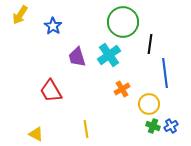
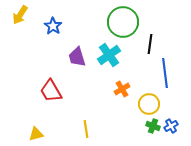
yellow triangle: rotated 42 degrees counterclockwise
